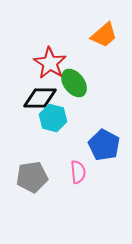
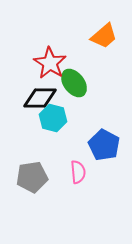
orange trapezoid: moved 1 px down
